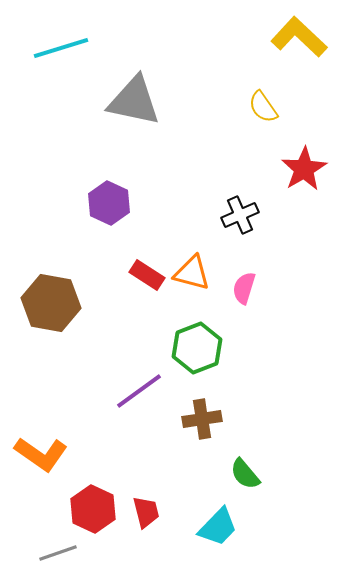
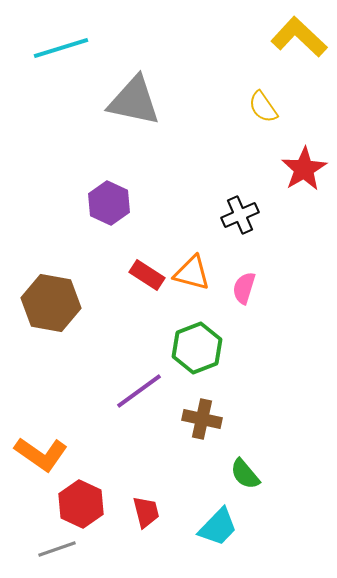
brown cross: rotated 21 degrees clockwise
red hexagon: moved 12 px left, 5 px up
gray line: moved 1 px left, 4 px up
